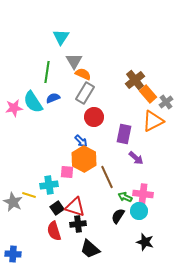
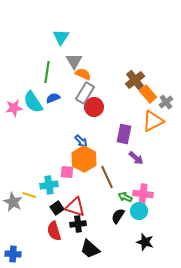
red circle: moved 10 px up
